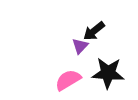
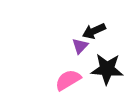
black arrow: rotated 15 degrees clockwise
black star: moved 1 px left, 4 px up
